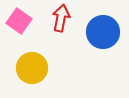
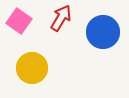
red arrow: rotated 20 degrees clockwise
